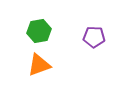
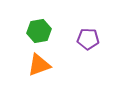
purple pentagon: moved 6 px left, 2 px down
